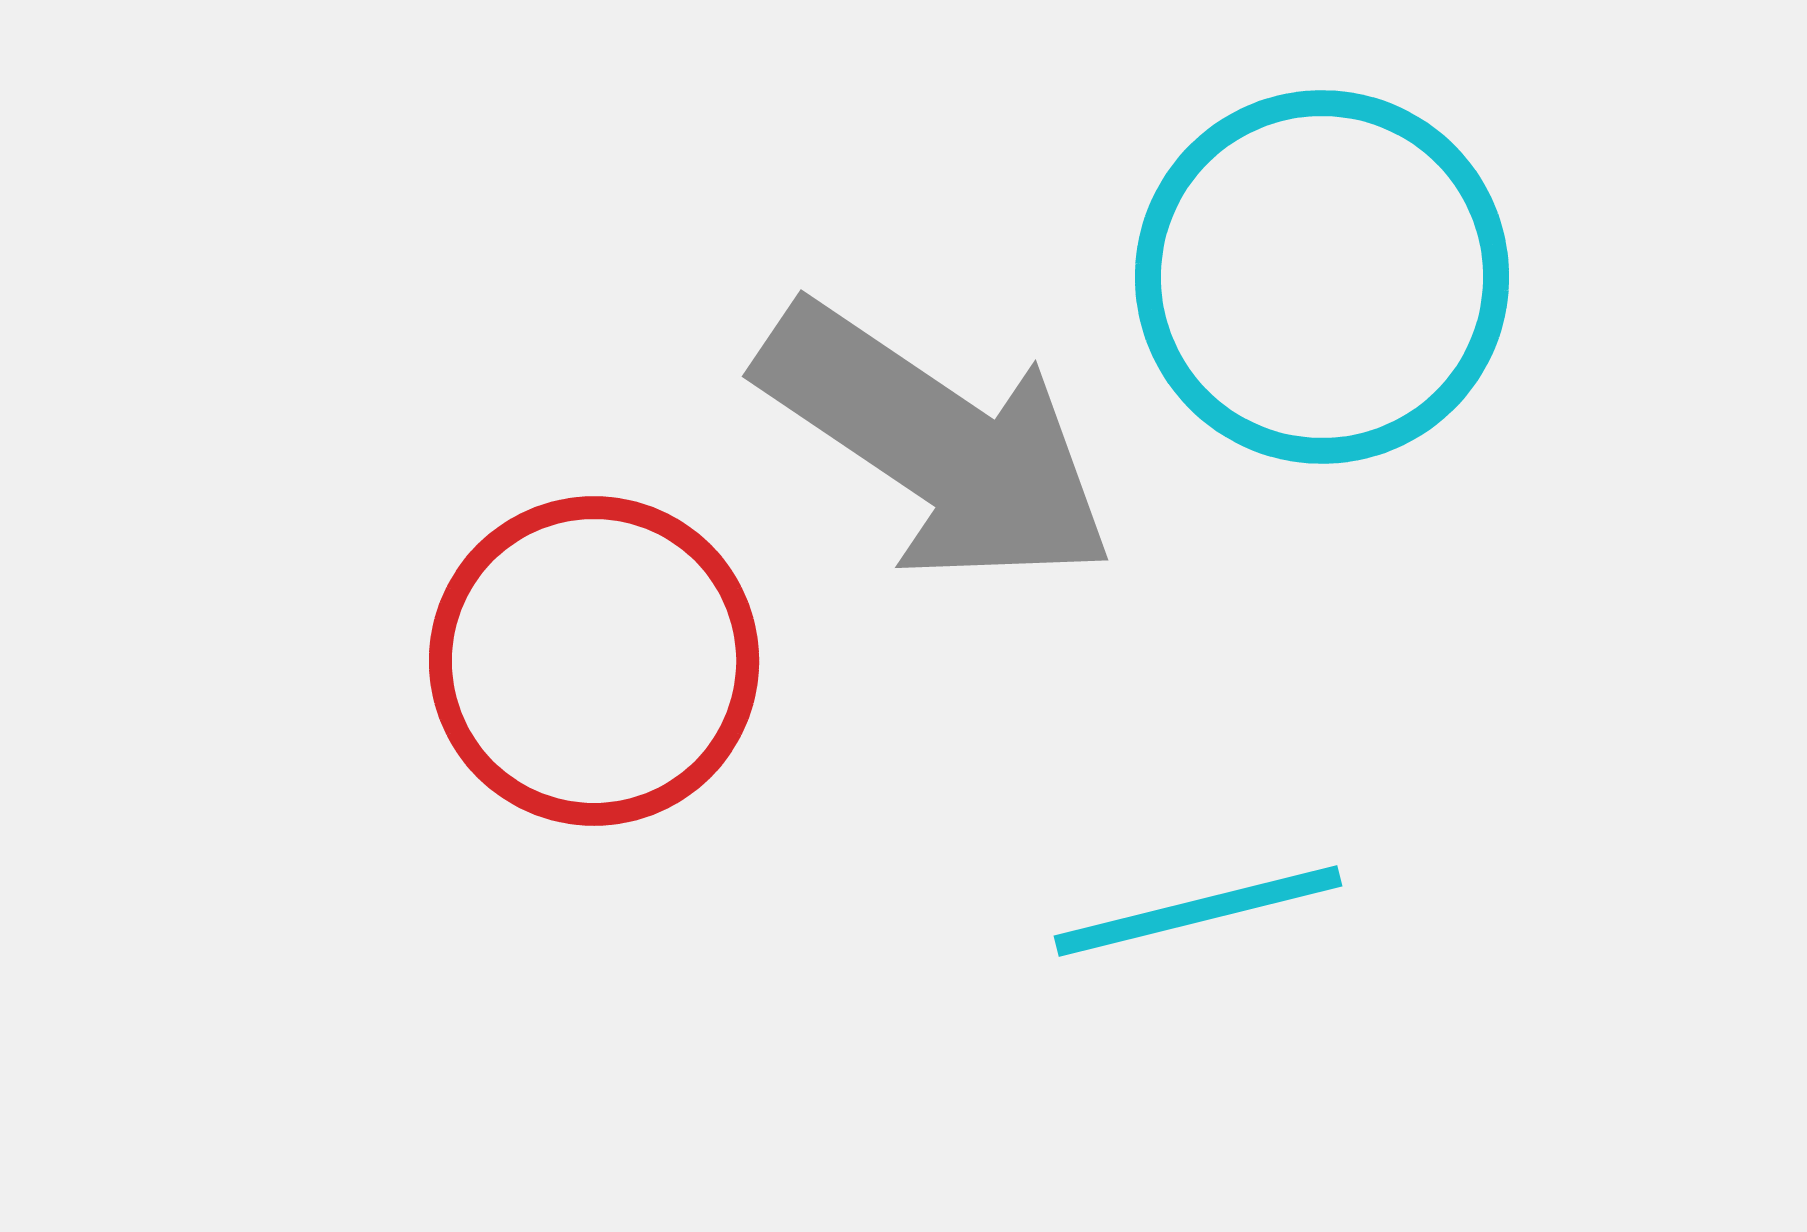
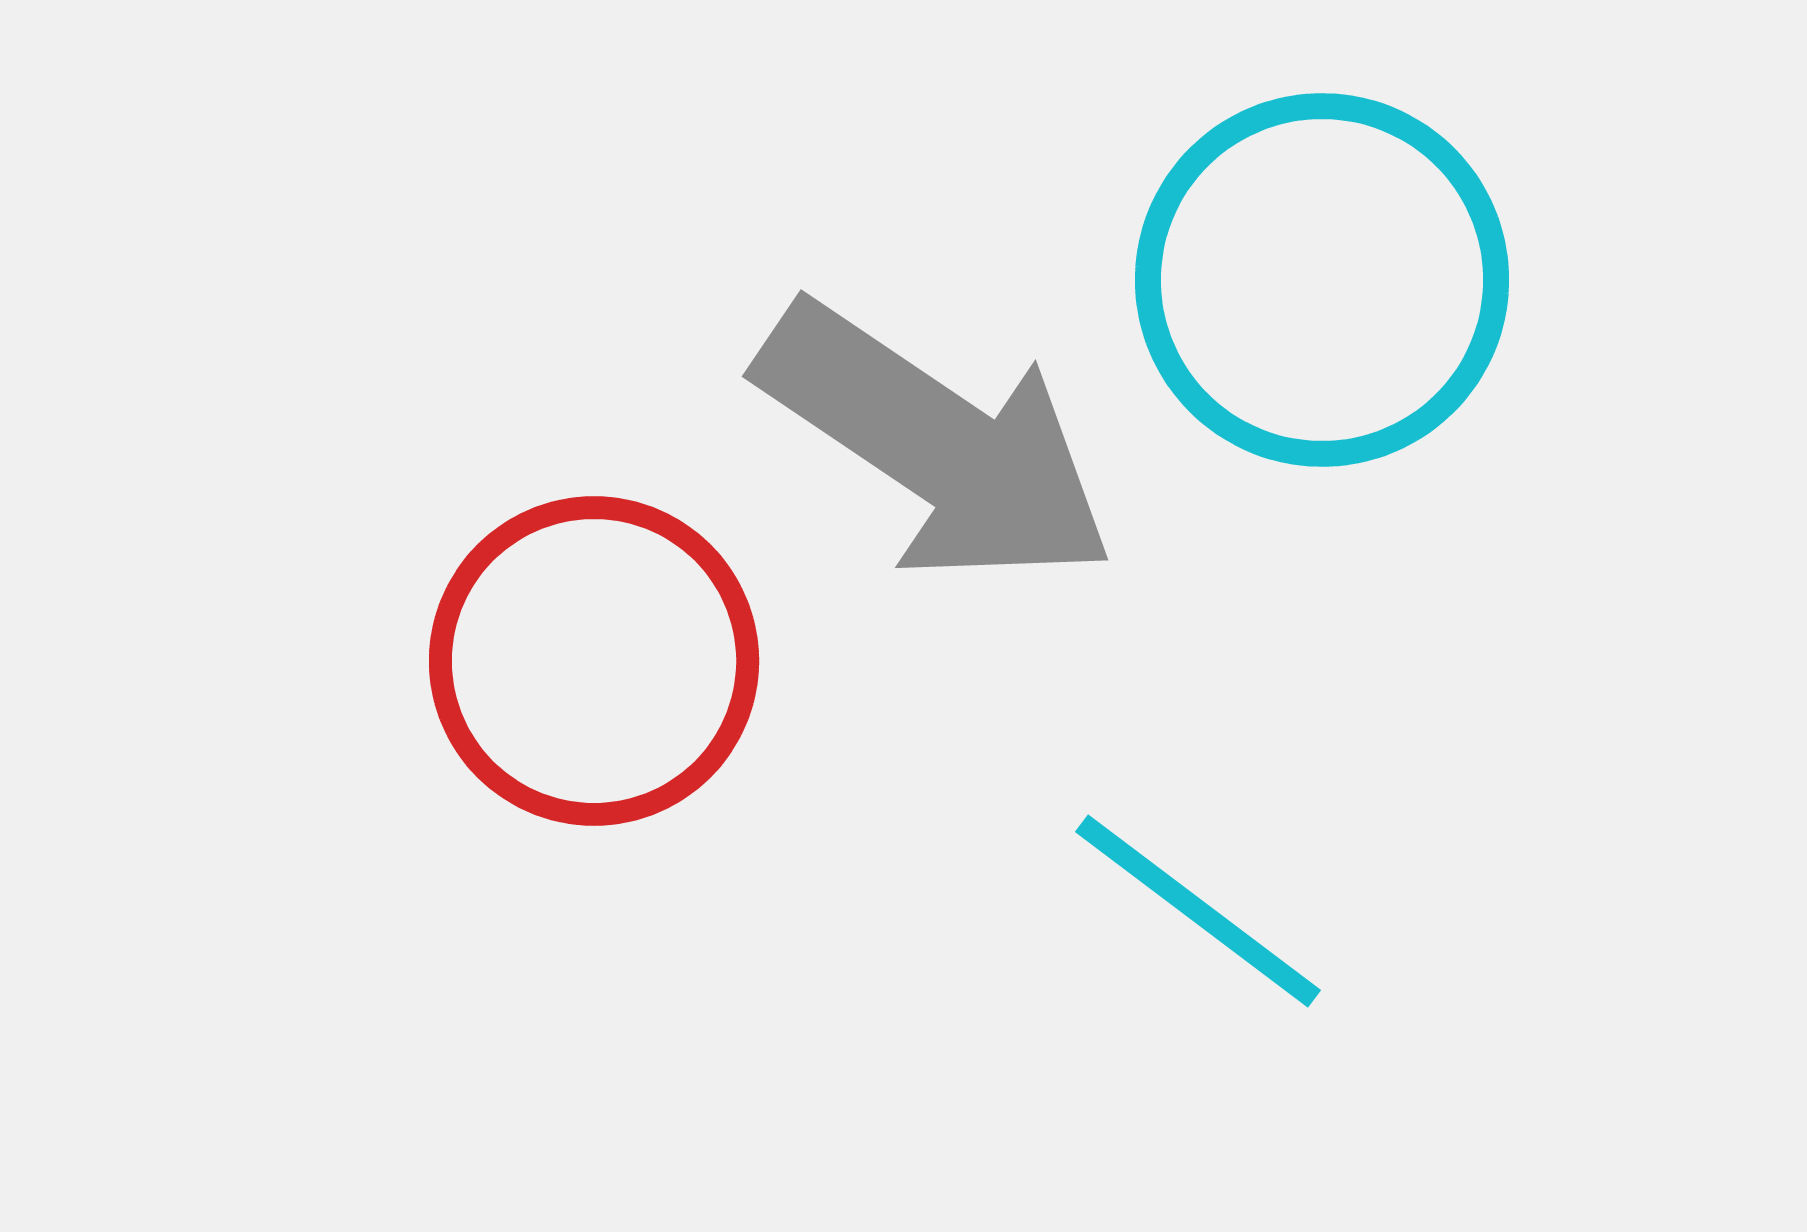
cyan circle: moved 3 px down
cyan line: rotated 51 degrees clockwise
